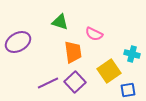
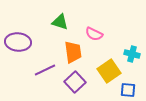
purple ellipse: rotated 35 degrees clockwise
purple line: moved 3 px left, 13 px up
blue square: rotated 14 degrees clockwise
